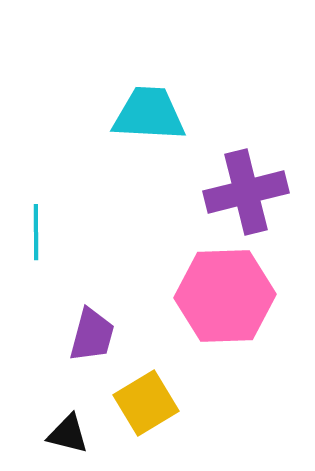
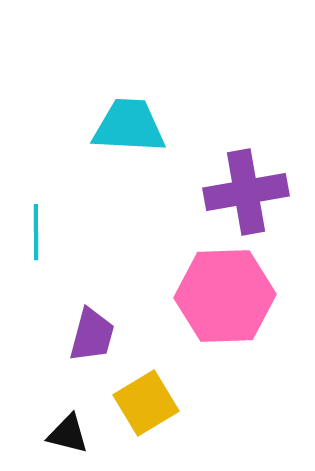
cyan trapezoid: moved 20 px left, 12 px down
purple cross: rotated 4 degrees clockwise
